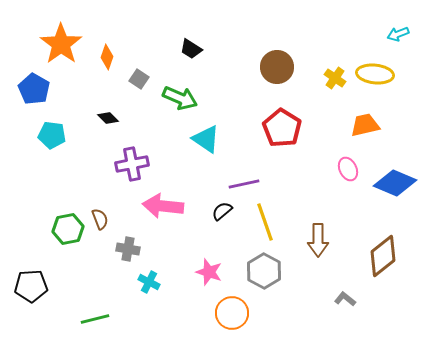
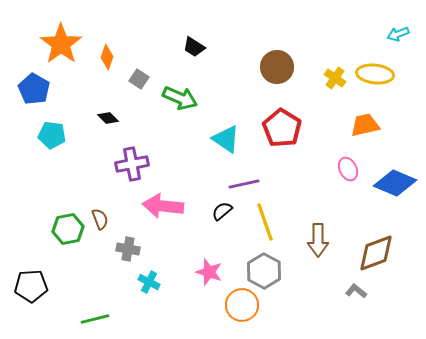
black trapezoid: moved 3 px right, 2 px up
cyan triangle: moved 20 px right
brown diamond: moved 7 px left, 3 px up; rotated 18 degrees clockwise
gray L-shape: moved 11 px right, 8 px up
orange circle: moved 10 px right, 8 px up
